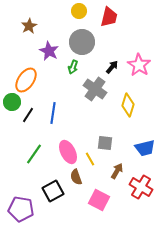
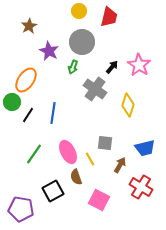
brown arrow: moved 3 px right, 6 px up
